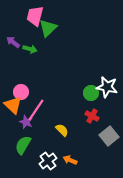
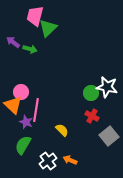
pink line: rotated 25 degrees counterclockwise
